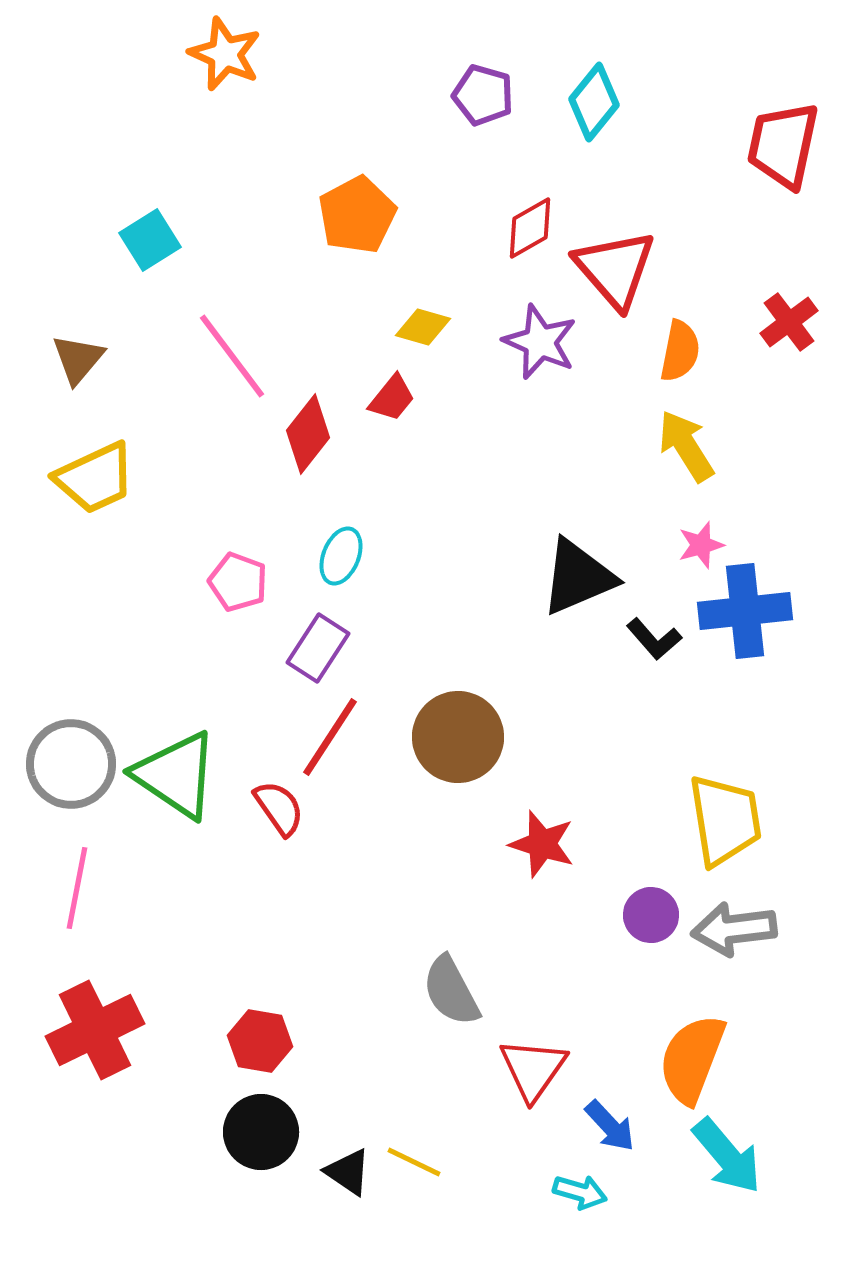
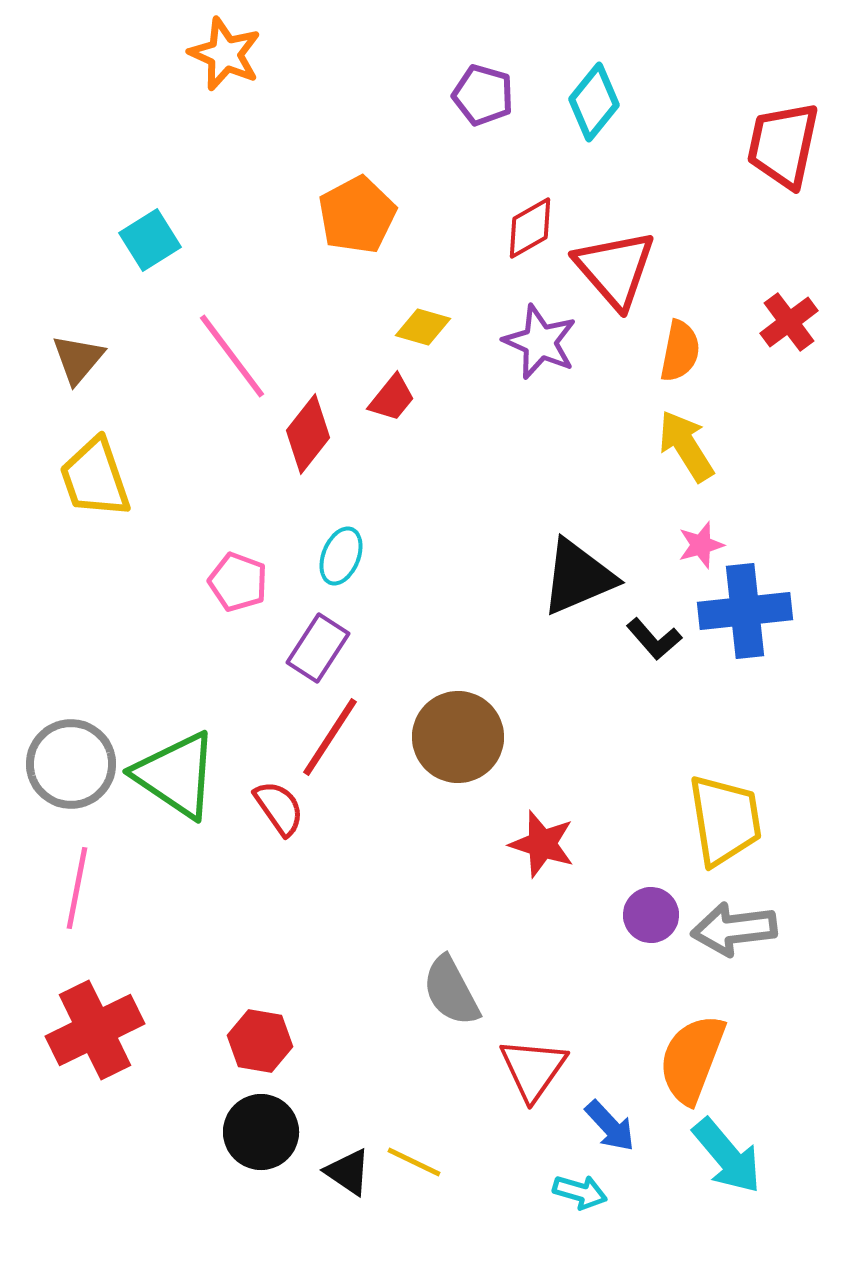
yellow trapezoid at (95, 478): rotated 96 degrees clockwise
